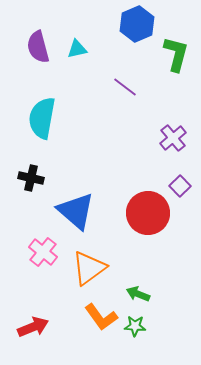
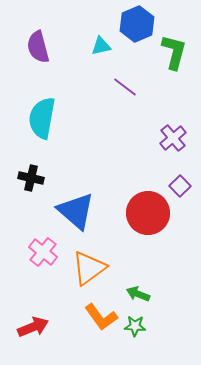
cyan triangle: moved 24 px right, 3 px up
green L-shape: moved 2 px left, 2 px up
